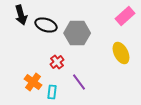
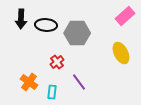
black arrow: moved 4 px down; rotated 18 degrees clockwise
black ellipse: rotated 15 degrees counterclockwise
orange cross: moved 4 px left
